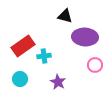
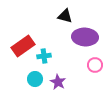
cyan circle: moved 15 px right
